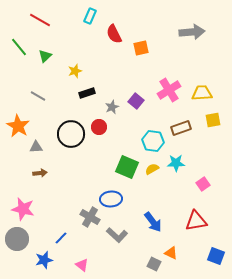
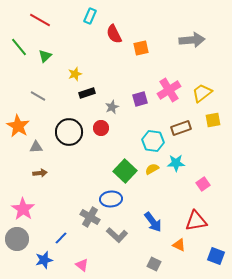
gray arrow: moved 8 px down
yellow star: moved 3 px down
yellow trapezoid: rotated 35 degrees counterclockwise
purple square: moved 4 px right, 2 px up; rotated 35 degrees clockwise
red circle: moved 2 px right, 1 px down
black circle: moved 2 px left, 2 px up
green square: moved 2 px left, 4 px down; rotated 20 degrees clockwise
pink star: rotated 20 degrees clockwise
orange triangle: moved 8 px right, 8 px up
